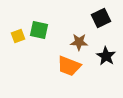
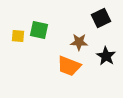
yellow square: rotated 24 degrees clockwise
